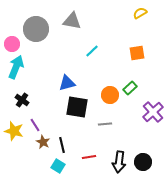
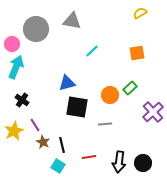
yellow star: rotated 30 degrees clockwise
black circle: moved 1 px down
